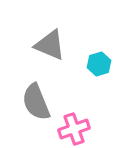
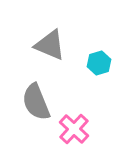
cyan hexagon: moved 1 px up
pink cross: rotated 28 degrees counterclockwise
